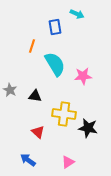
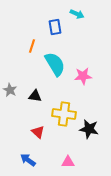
black star: moved 1 px right, 1 px down
pink triangle: rotated 32 degrees clockwise
